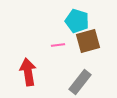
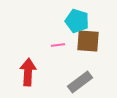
brown square: rotated 20 degrees clockwise
red arrow: rotated 12 degrees clockwise
gray rectangle: rotated 15 degrees clockwise
